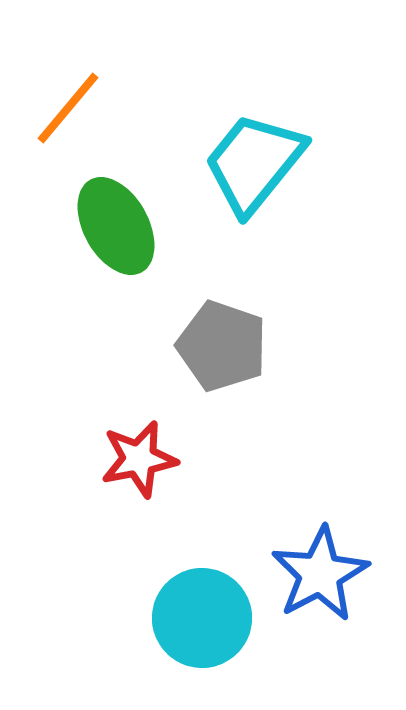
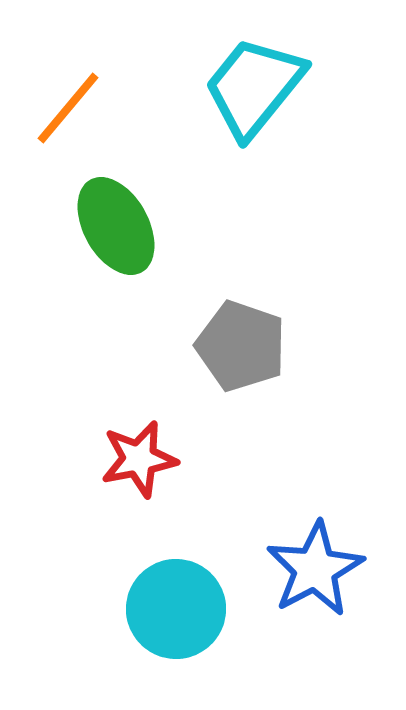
cyan trapezoid: moved 76 px up
gray pentagon: moved 19 px right
blue star: moved 5 px left, 5 px up
cyan circle: moved 26 px left, 9 px up
